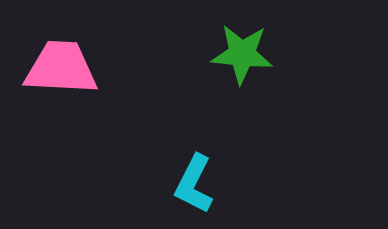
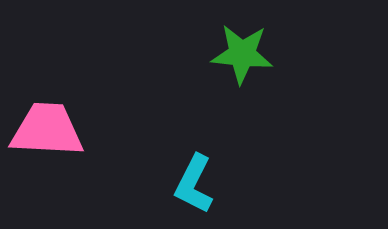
pink trapezoid: moved 14 px left, 62 px down
